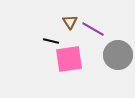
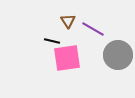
brown triangle: moved 2 px left, 1 px up
black line: moved 1 px right
pink square: moved 2 px left, 1 px up
